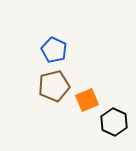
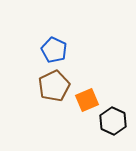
brown pentagon: rotated 12 degrees counterclockwise
black hexagon: moved 1 px left, 1 px up
